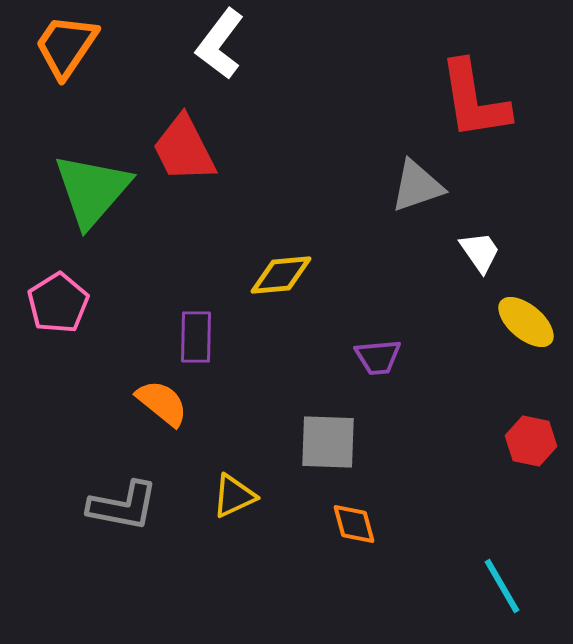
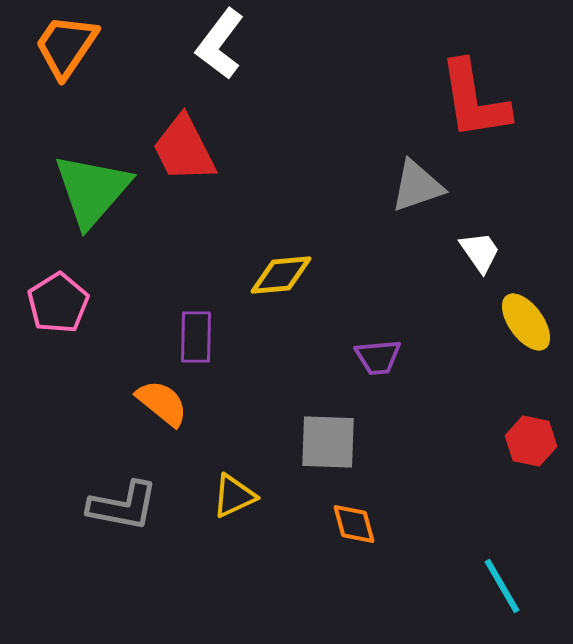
yellow ellipse: rotated 14 degrees clockwise
